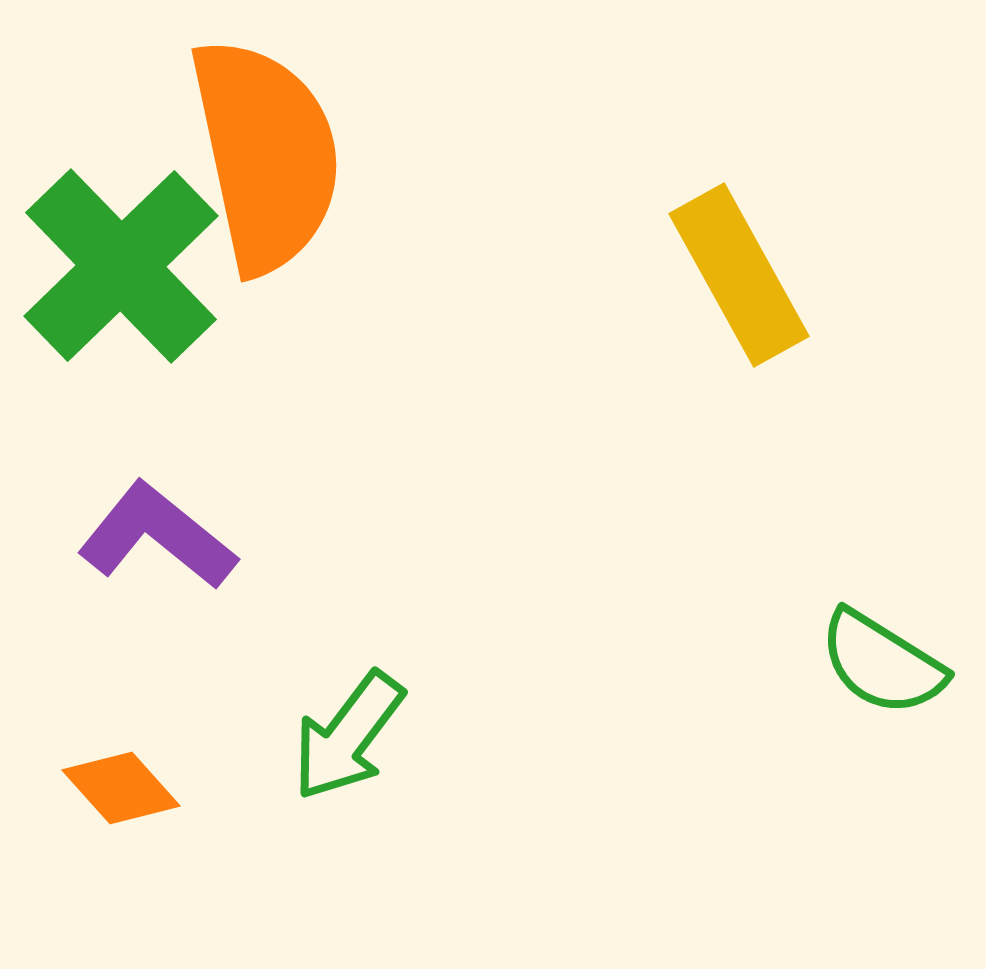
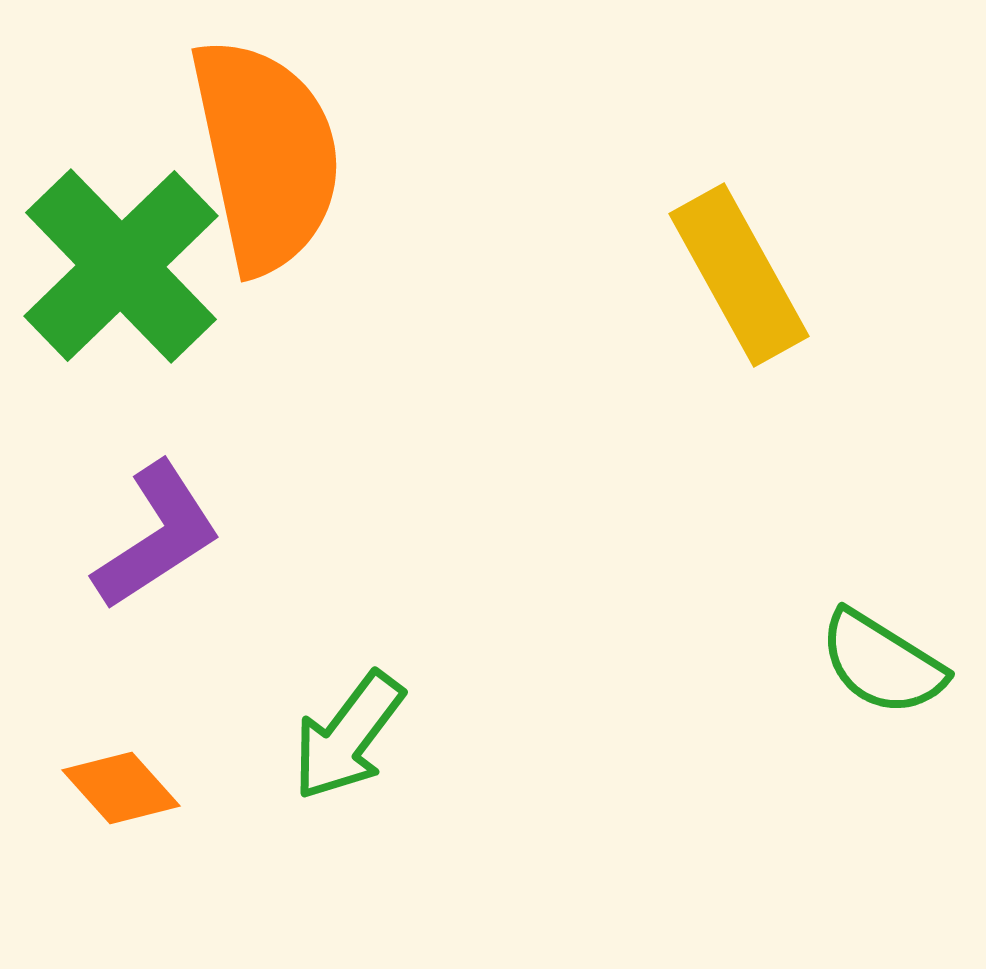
purple L-shape: rotated 108 degrees clockwise
